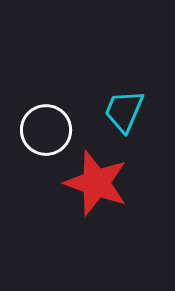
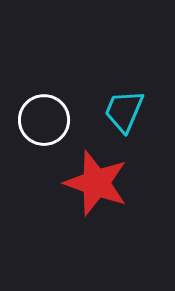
white circle: moved 2 px left, 10 px up
